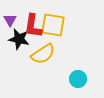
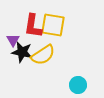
purple triangle: moved 3 px right, 20 px down
black star: moved 3 px right, 13 px down
yellow semicircle: moved 1 px down
cyan circle: moved 6 px down
